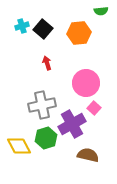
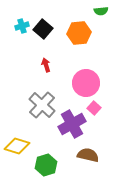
red arrow: moved 1 px left, 2 px down
gray cross: rotated 36 degrees counterclockwise
green hexagon: moved 27 px down
yellow diamond: moved 2 px left; rotated 45 degrees counterclockwise
